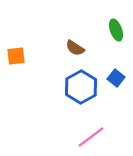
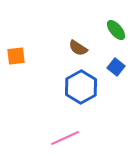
green ellipse: rotated 20 degrees counterclockwise
brown semicircle: moved 3 px right
blue square: moved 11 px up
pink line: moved 26 px left, 1 px down; rotated 12 degrees clockwise
